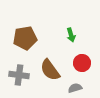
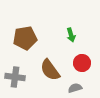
gray cross: moved 4 px left, 2 px down
